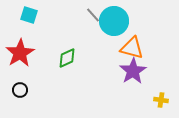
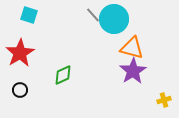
cyan circle: moved 2 px up
green diamond: moved 4 px left, 17 px down
yellow cross: moved 3 px right; rotated 24 degrees counterclockwise
